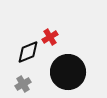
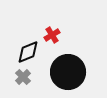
red cross: moved 2 px right, 2 px up
gray cross: moved 7 px up; rotated 14 degrees counterclockwise
